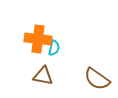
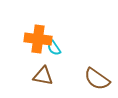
cyan semicircle: rotated 133 degrees clockwise
